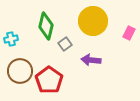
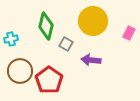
gray square: moved 1 px right; rotated 24 degrees counterclockwise
